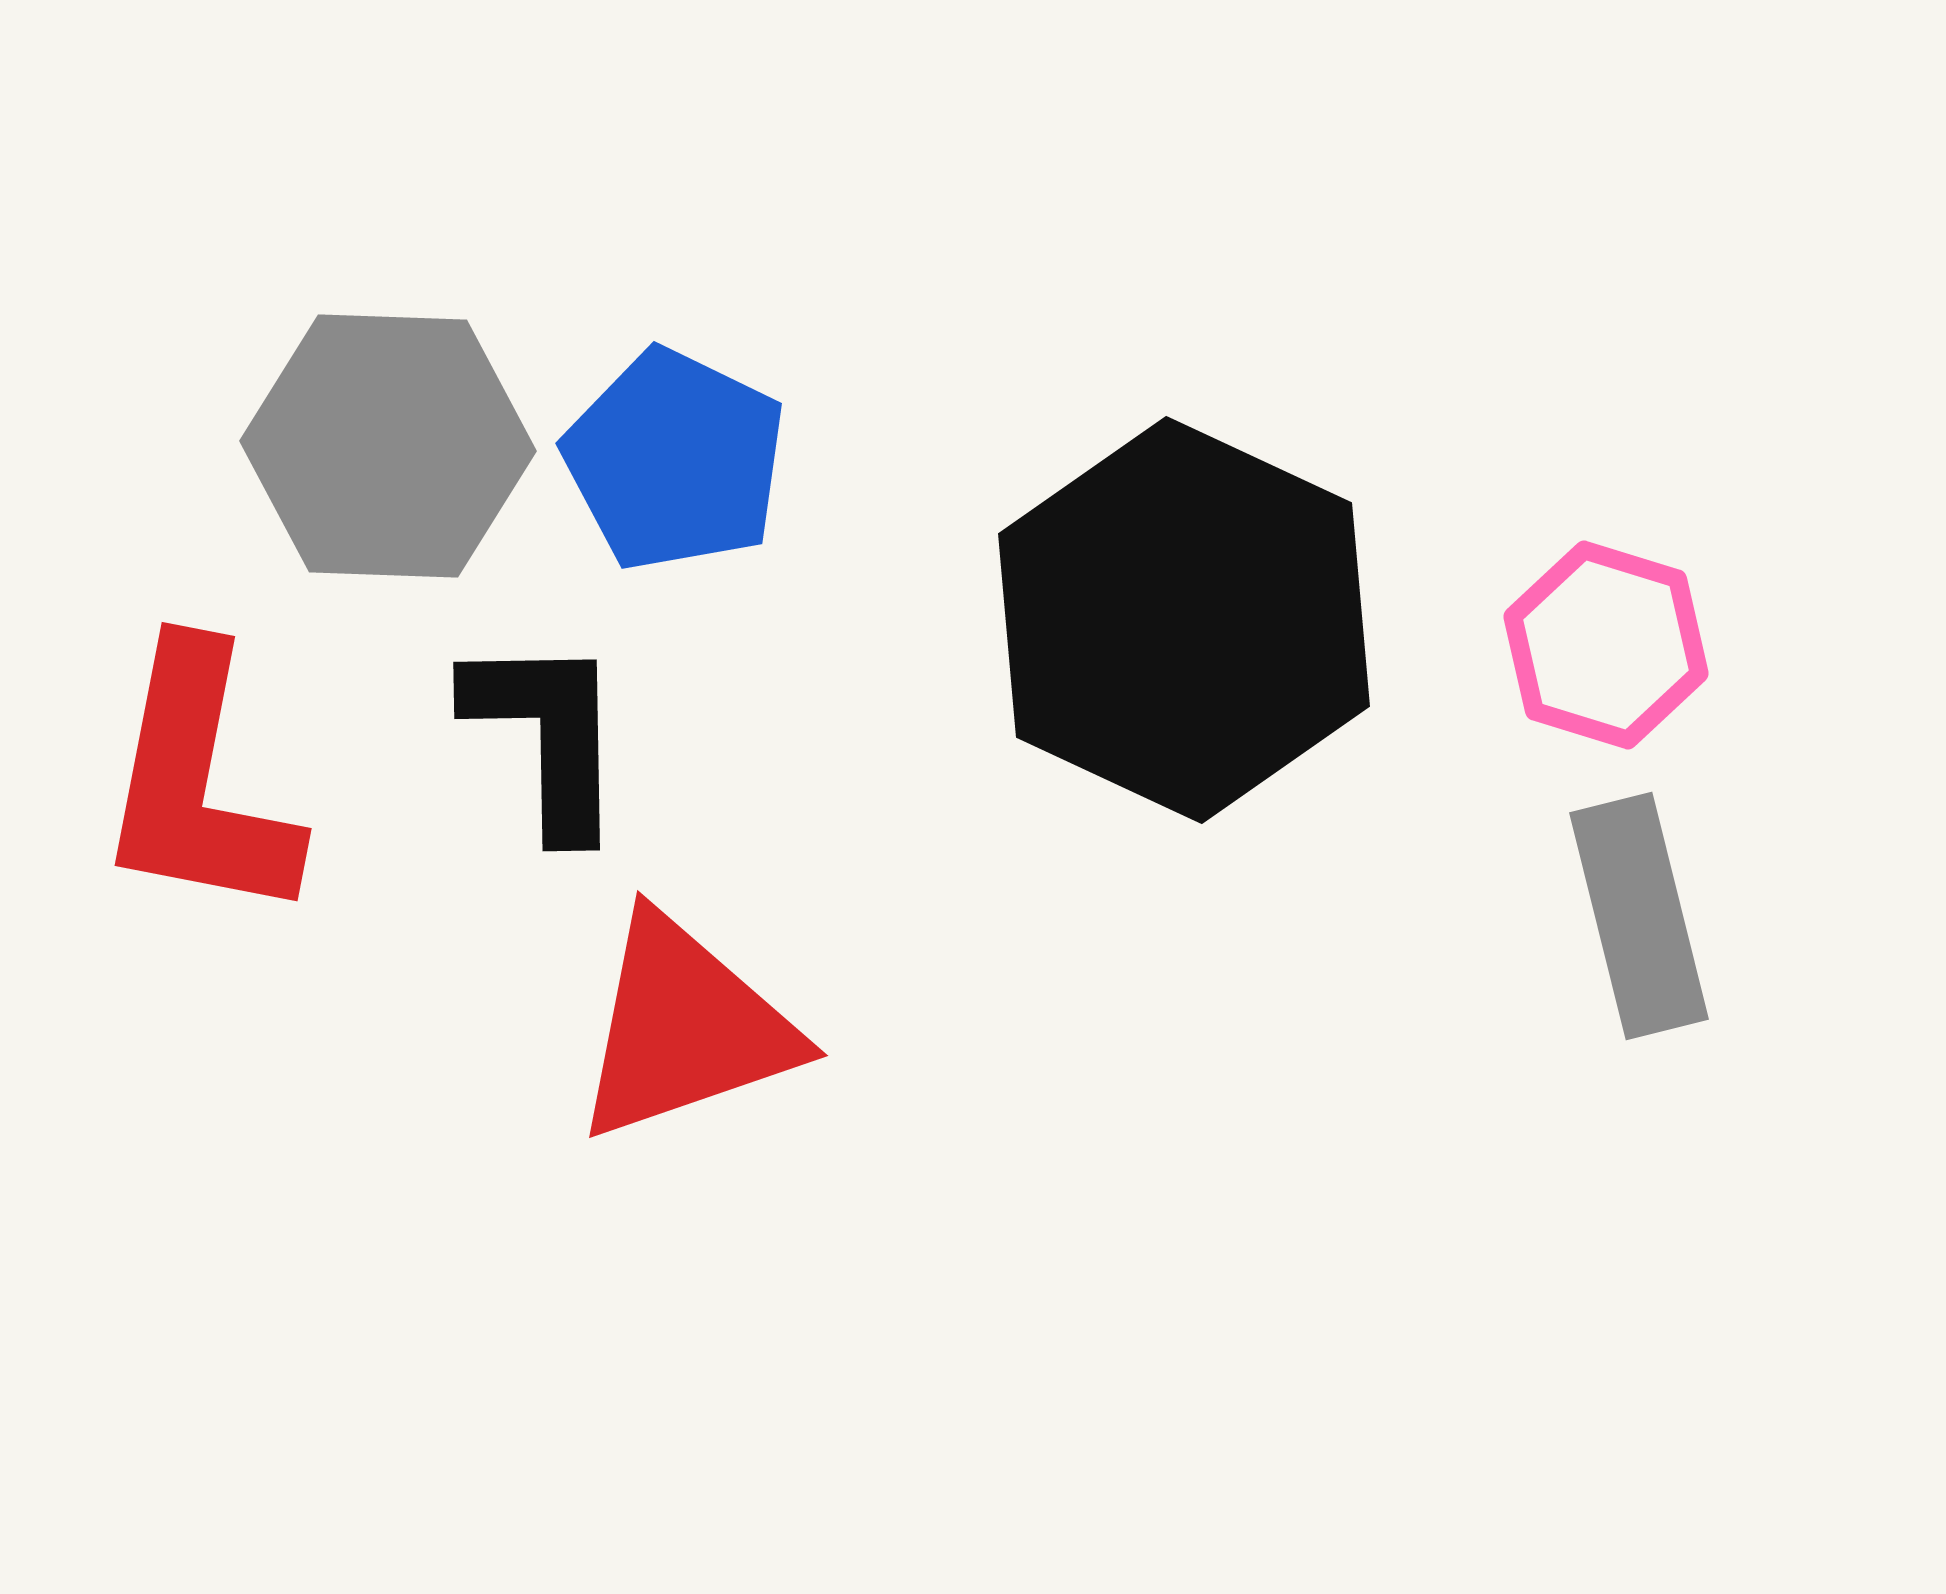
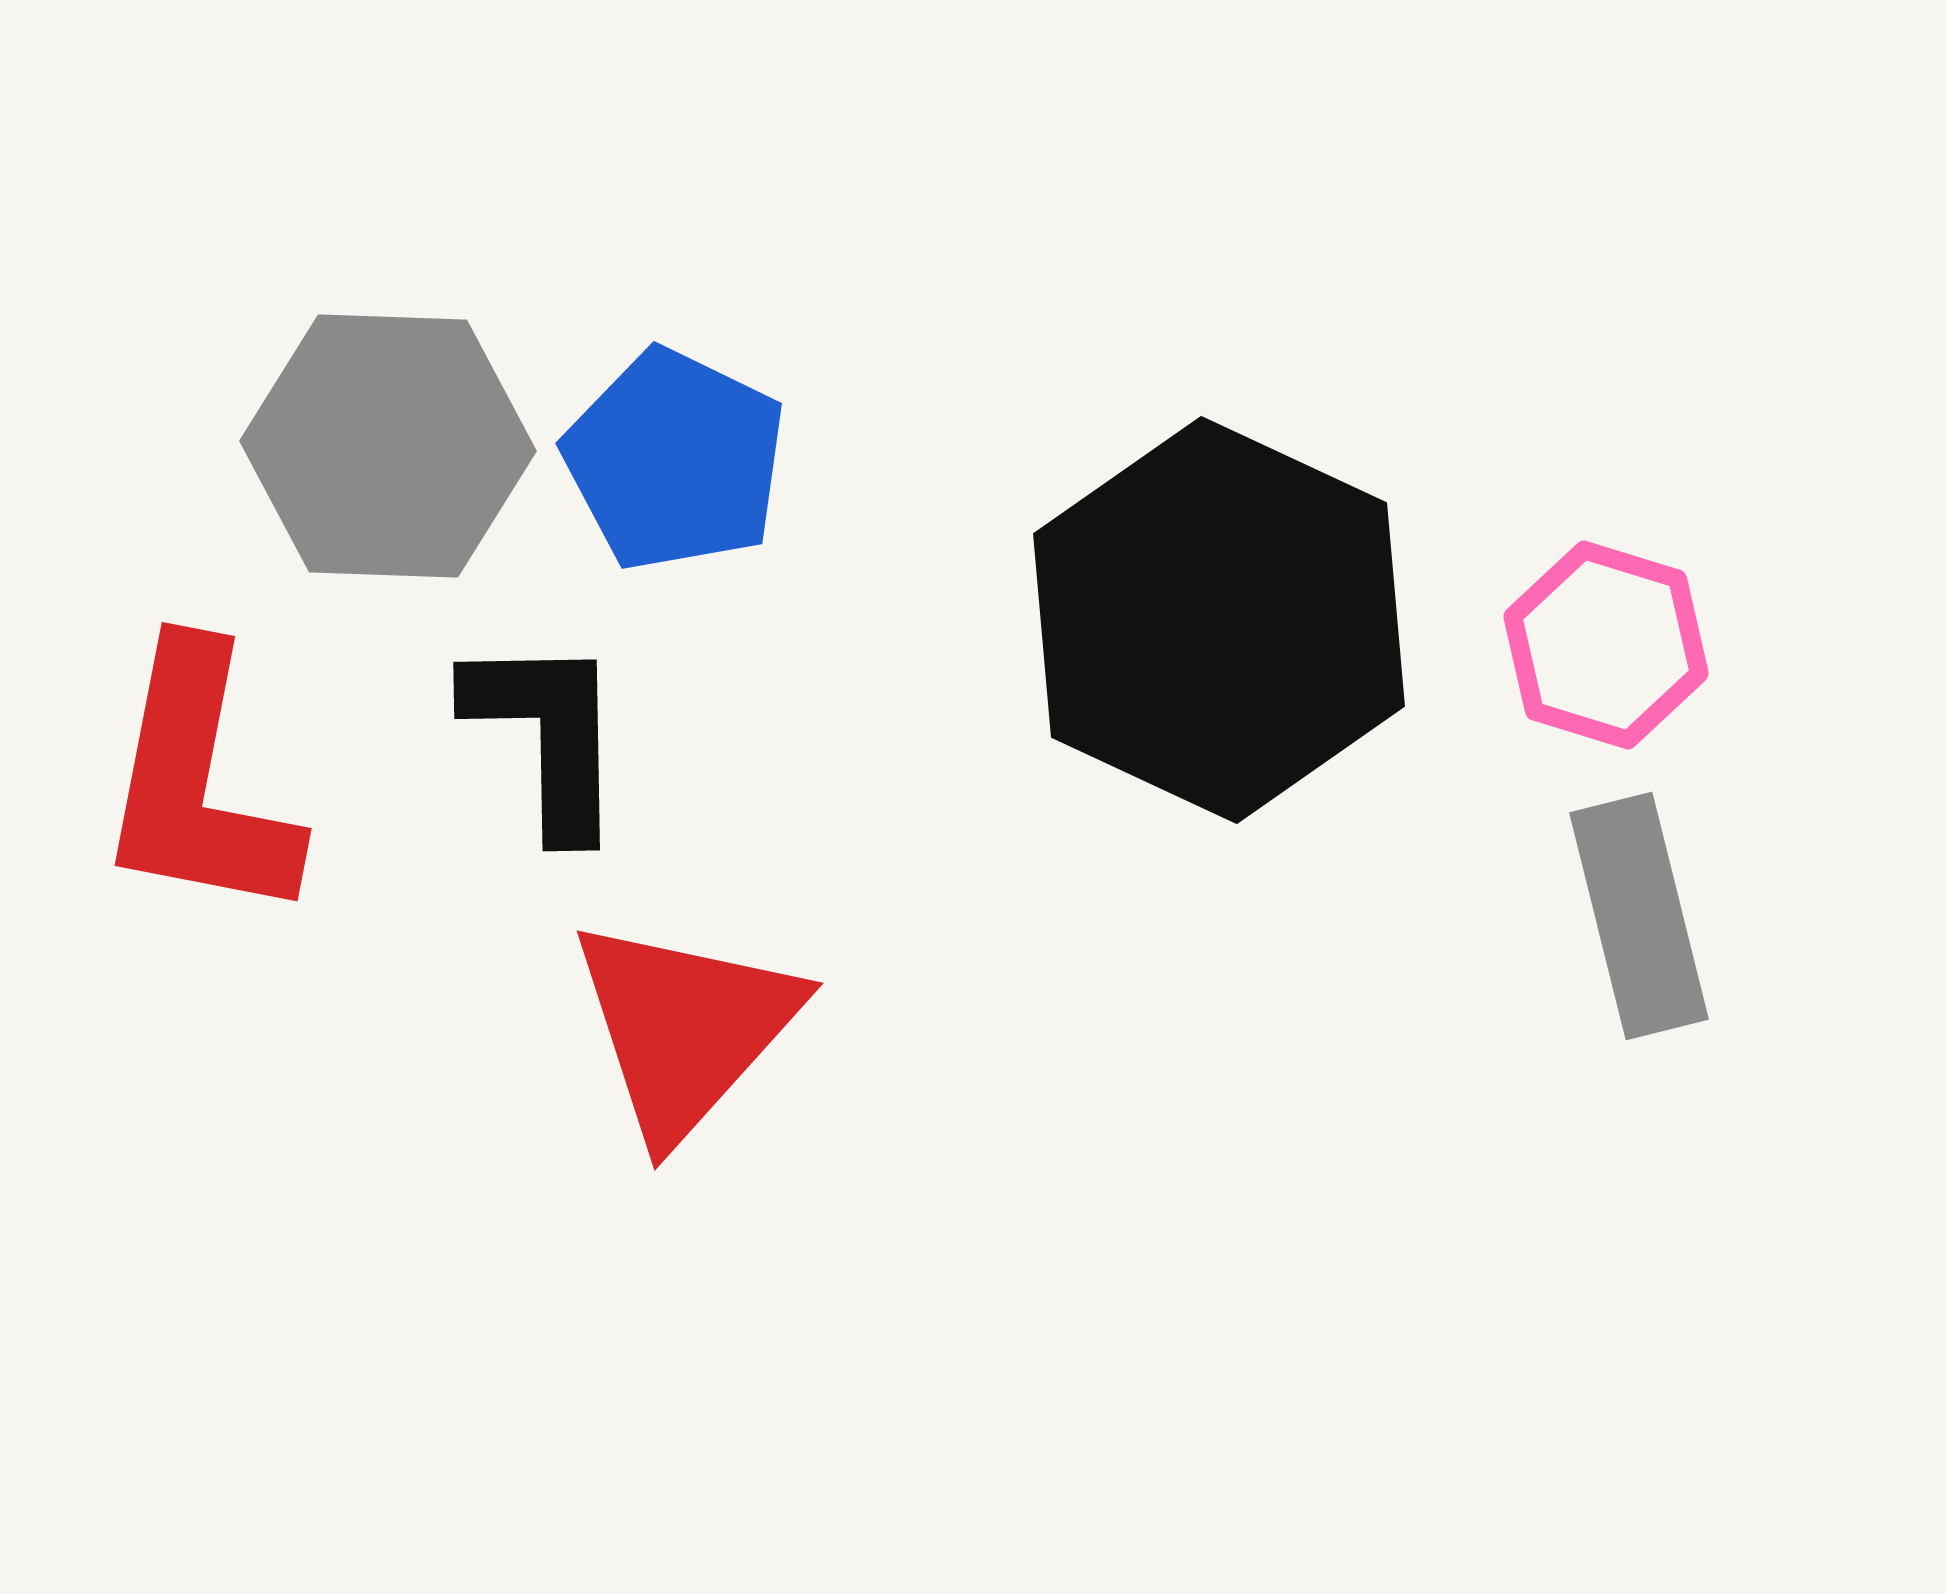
black hexagon: moved 35 px right
red triangle: rotated 29 degrees counterclockwise
